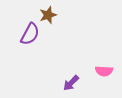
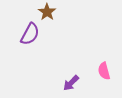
brown star: moved 1 px left, 3 px up; rotated 18 degrees counterclockwise
pink semicircle: rotated 72 degrees clockwise
